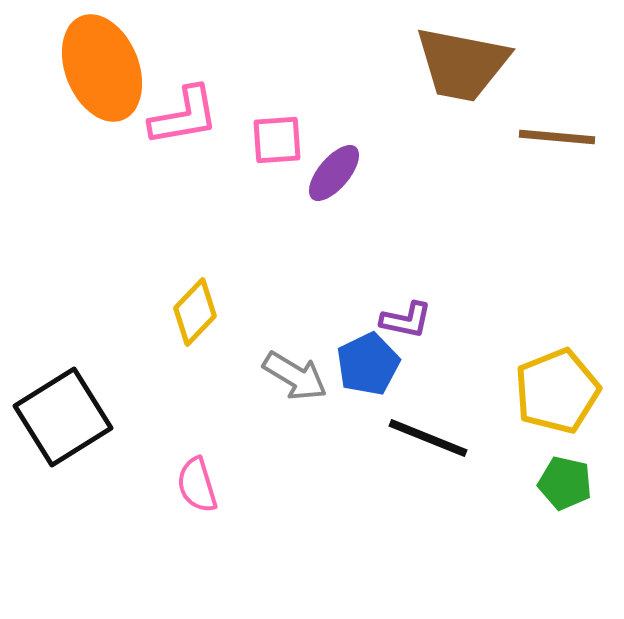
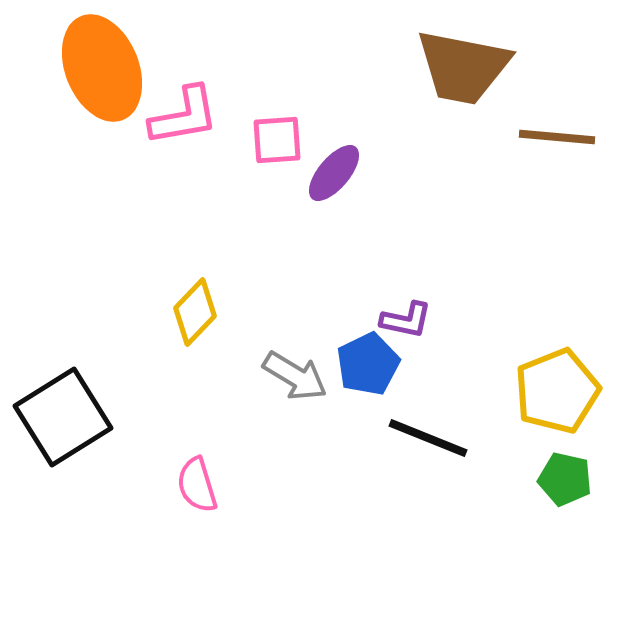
brown trapezoid: moved 1 px right, 3 px down
green pentagon: moved 4 px up
